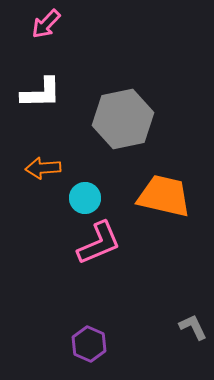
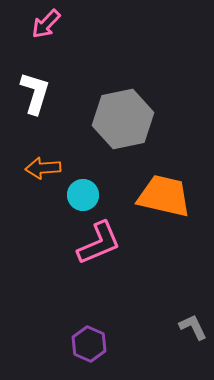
white L-shape: moved 6 px left; rotated 72 degrees counterclockwise
cyan circle: moved 2 px left, 3 px up
